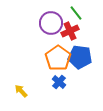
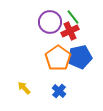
green line: moved 3 px left, 4 px down
purple circle: moved 1 px left, 1 px up
blue pentagon: rotated 20 degrees counterclockwise
blue cross: moved 9 px down
yellow arrow: moved 3 px right, 3 px up
